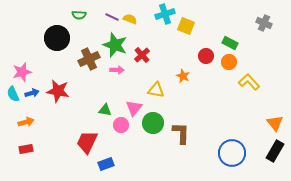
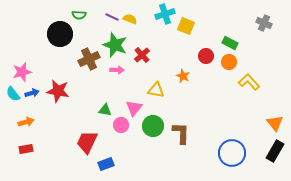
black circle: moved 3 px right, 4 px up
cyan semicircle: rotated 14 degrees counterclockwise
green circle: moved 3 px down
